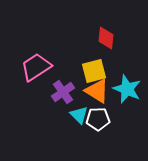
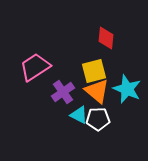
pink trapezoid: moved 1 px left
orange triangle: rotated 8 degrees clockwise
cyan triangle: rotated 18 degrees counterclockwise
